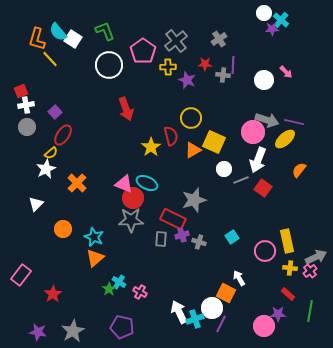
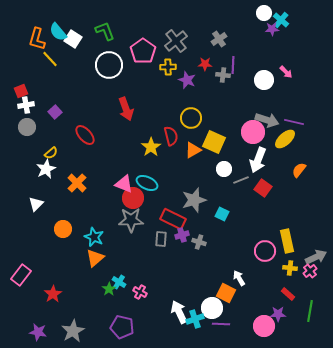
red ellipse at (63, 135): moved 22 px right; rotated 75 degrees counterclockwise
cyan square at (232, 237): moved 10 px left, 23 px up; rotated 32 degrees counterclockwise
purple line at (221, 324): rotated 66 degrees clockwise
